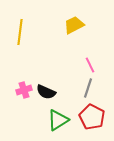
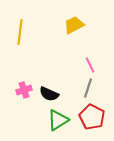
black semicircle: moved 3 px right, 2 px down
